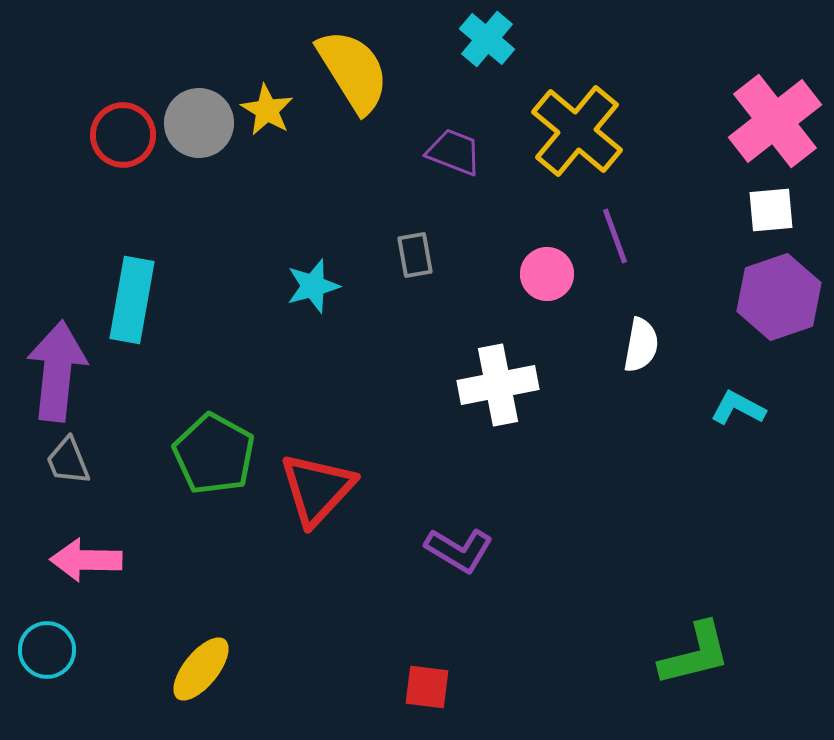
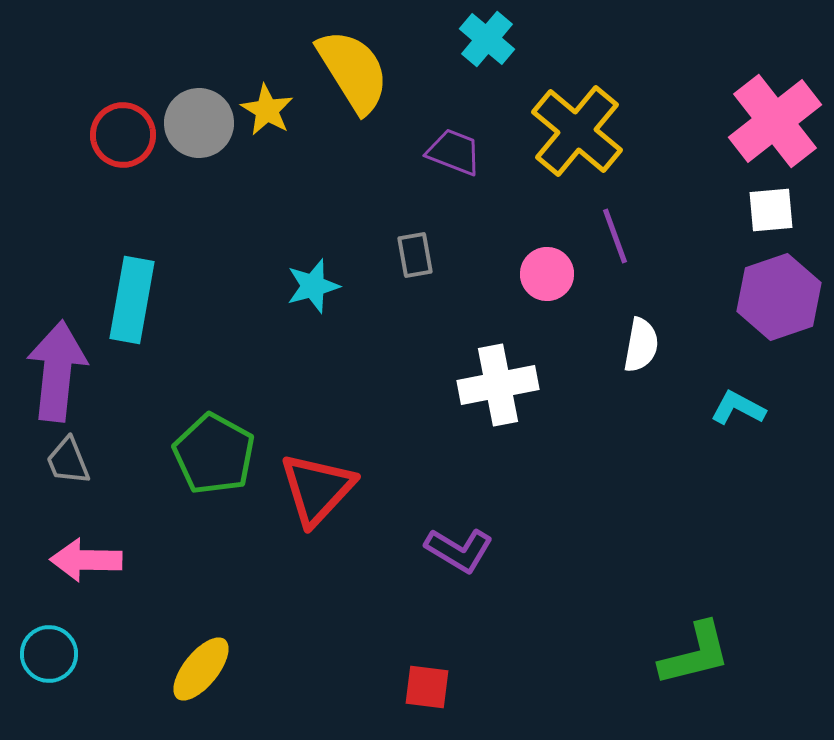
cyan circle: moved 2 px right, 4 px down
